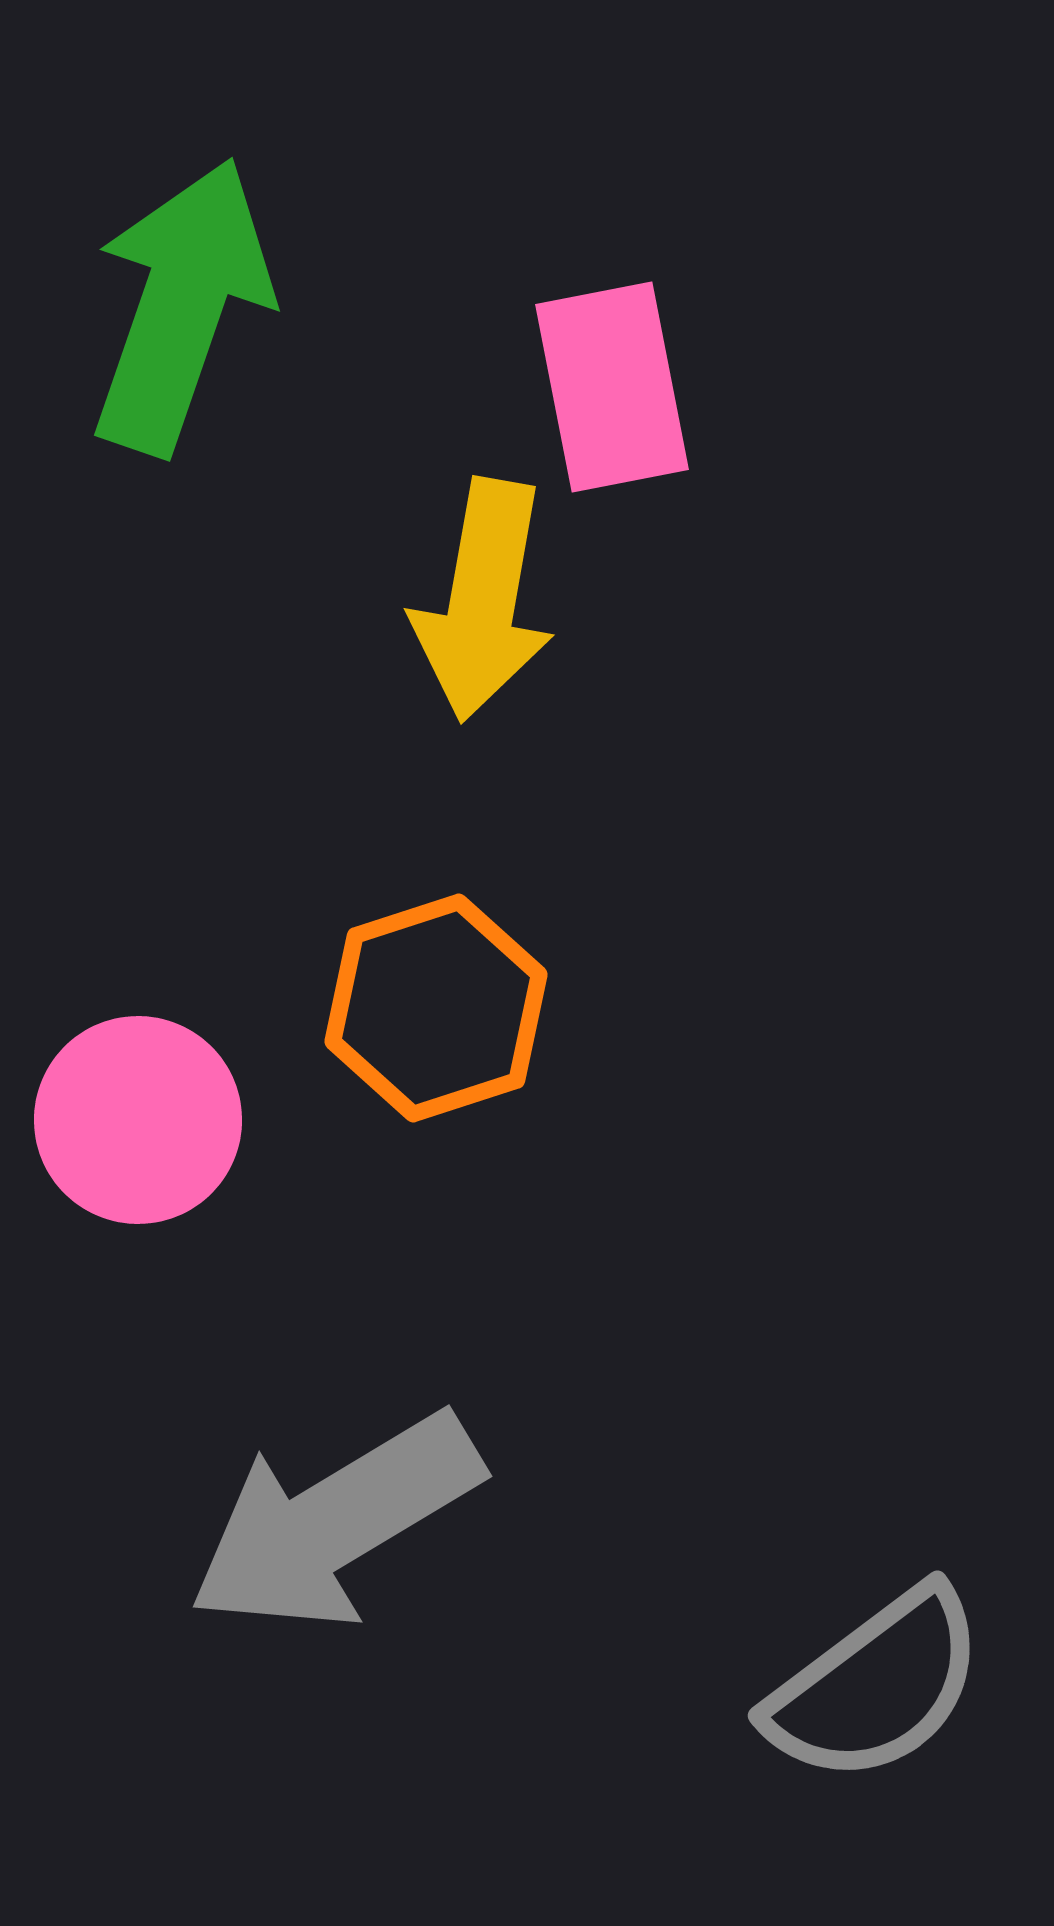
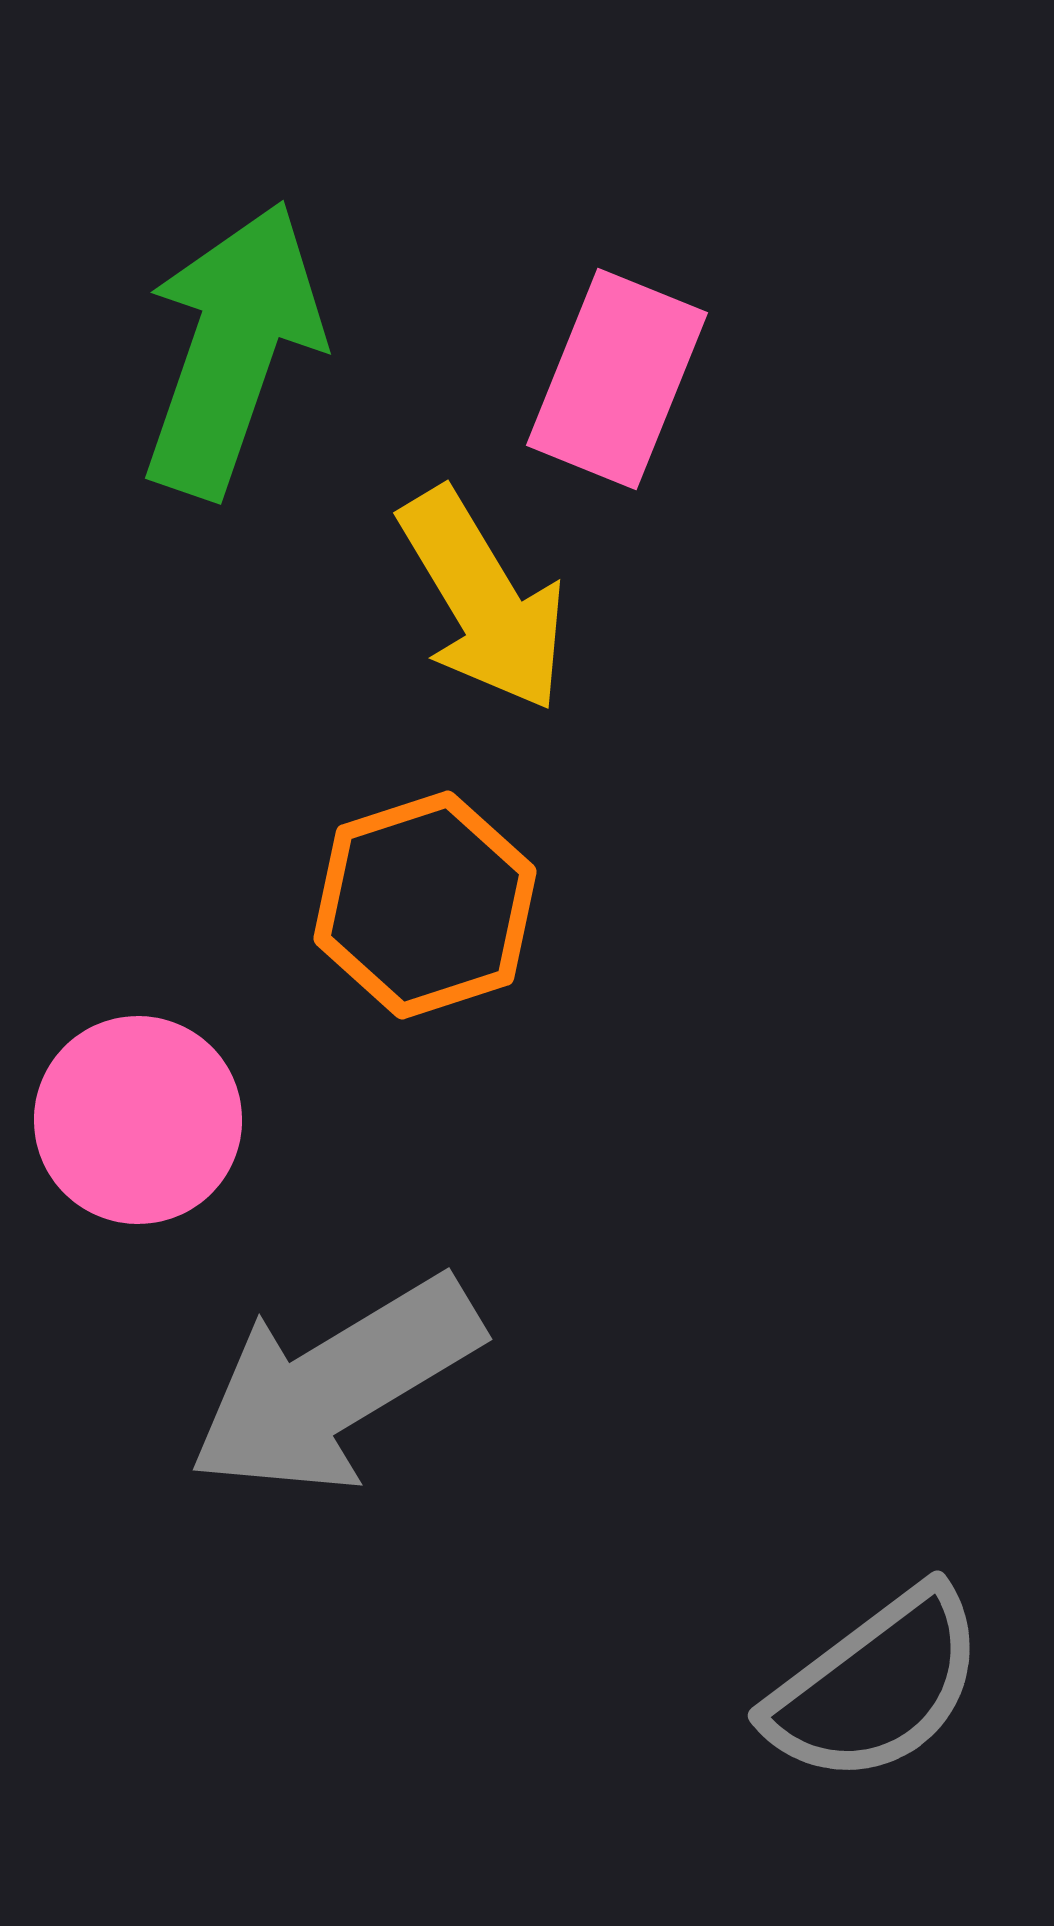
green arrow: moved 51 px right, 43 px down
pink rectangle: moved 5 px right, 8 px up; rotated 33 degrees clockwise
yellow arrow: rotated 41 degrees counterclockwise
orange hexagon: moved 11 px left, 103 px up
gray arrow: moved 137 px up
